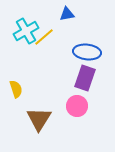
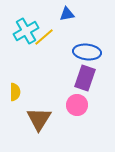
yellow semicircle: moved 1 px left, 3 px down; rotated 18 degrees clockwise
pink circle: moved 1 px up
